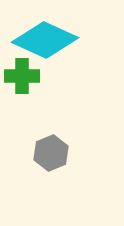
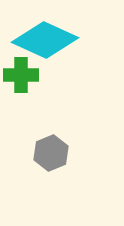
green cross: moved 1 px left, 1 px up
